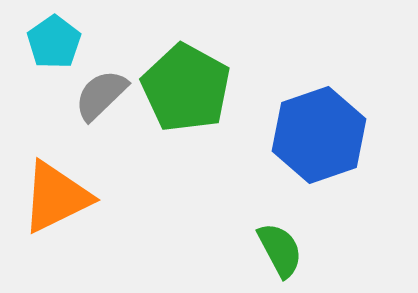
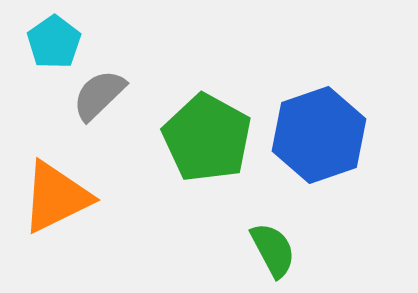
green pentagon: moved 21 px right, 50 px down
gray semicircle: moved 2 px left
green semicircle: moved 7 px left
